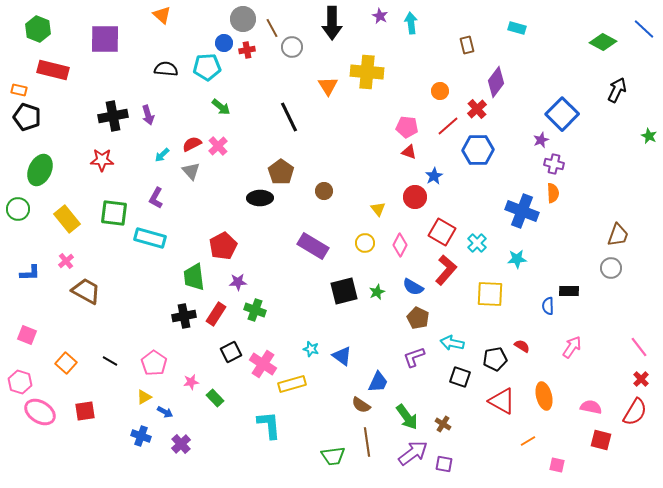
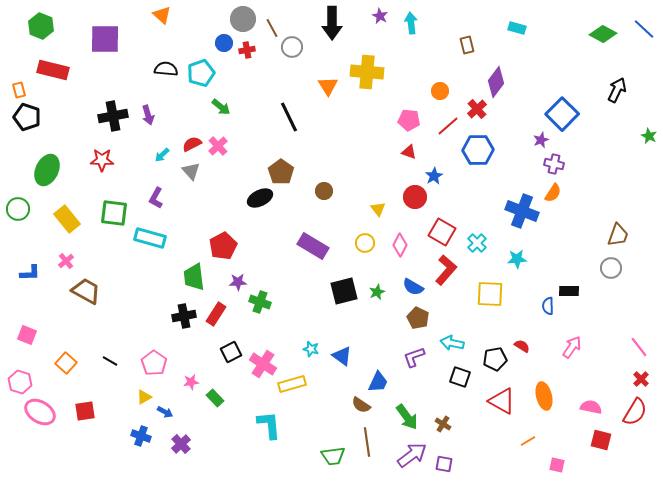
green hexagon at (38, 29): moved 3 px right, 3 px up
green diamond at (603, 42): moved 8 px up
cyan pentagon at (207, 67): moved 6 px left, 6 px down; rotated 16 degrees counterclockwise
orange rectangle at (19, 90): rotated 63 degrees clockwise
pink pentagon at (407, 127): moved 2 px right, 7 px up
green ellipse at (40, 170): moved 7 px right
orange semicircle at (553, 193): rotated 36 degrees clockwise
black ellipse at (260, 198): rotated 25 degrees counterclockwise
green cross at (255, 310): moved 5 px right, 8 px up
purple arrow at (413, 453): moved 1 px left, 2 px down
